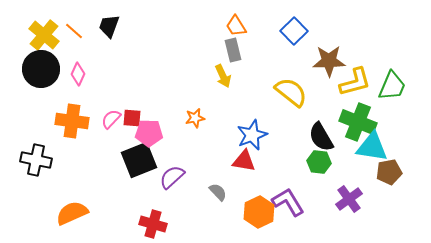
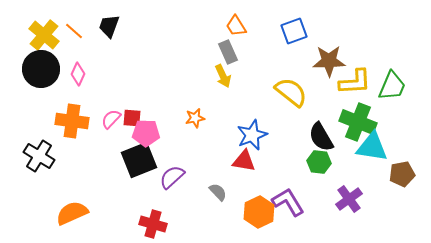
blue square: rotated 24 degrees clockwise
gray rectangle: moved 5 px left, 2 px down; rotated 10 degrees counterclockwise
yellow L-shape: rotated 12 degrees clockwise
pink pentagon: moved 3 px left
black cross: moved 3 px right, 4 px up; rotated 20 degrees clockwise
brown pentagon: moved 13 px right, 2 px down
